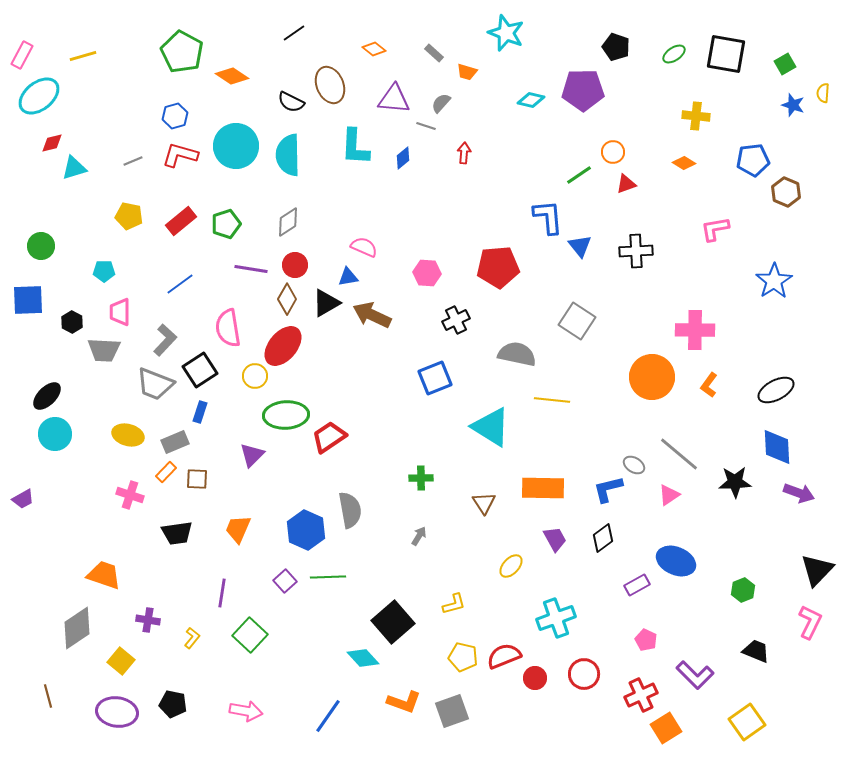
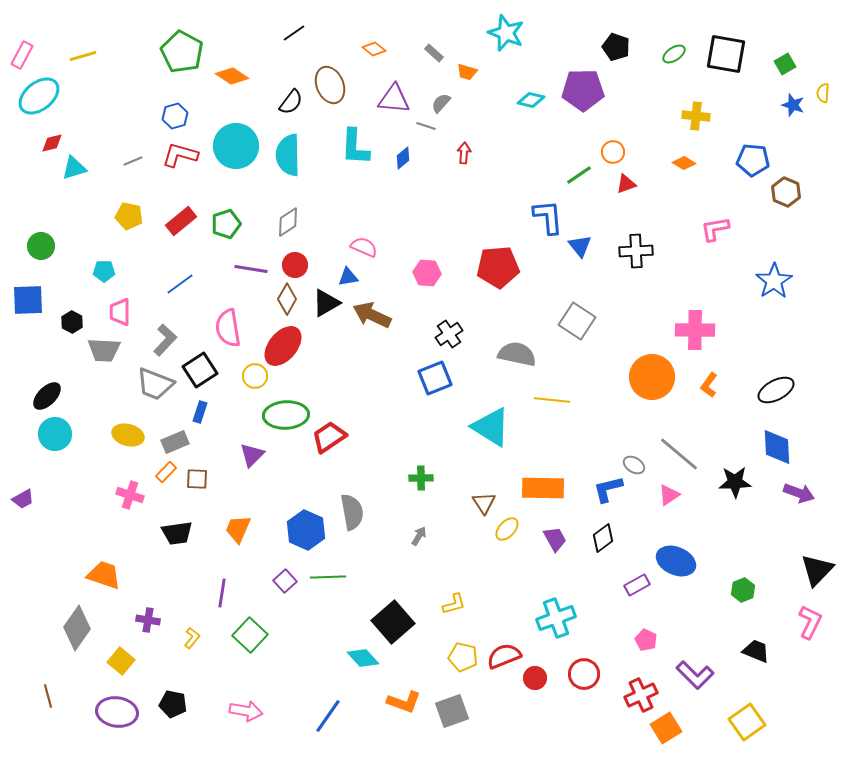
black semicircle at (291, 102): rotated 80 degrees counterclockwise
blue pentagon at (753, 160): rotated 12 degrees clockwise
black cross at (456, 320): moved 7 px left, 14 px down; rotated 8 degrees counterclockwise
gray semicircle at (350, 510): moved 2 px right, 2 px down
yellow ellipse at (511, 566): moved 4 px left, 37 px up
gray diamond at (77, 628): rotated 21 degrees counterclockwise
